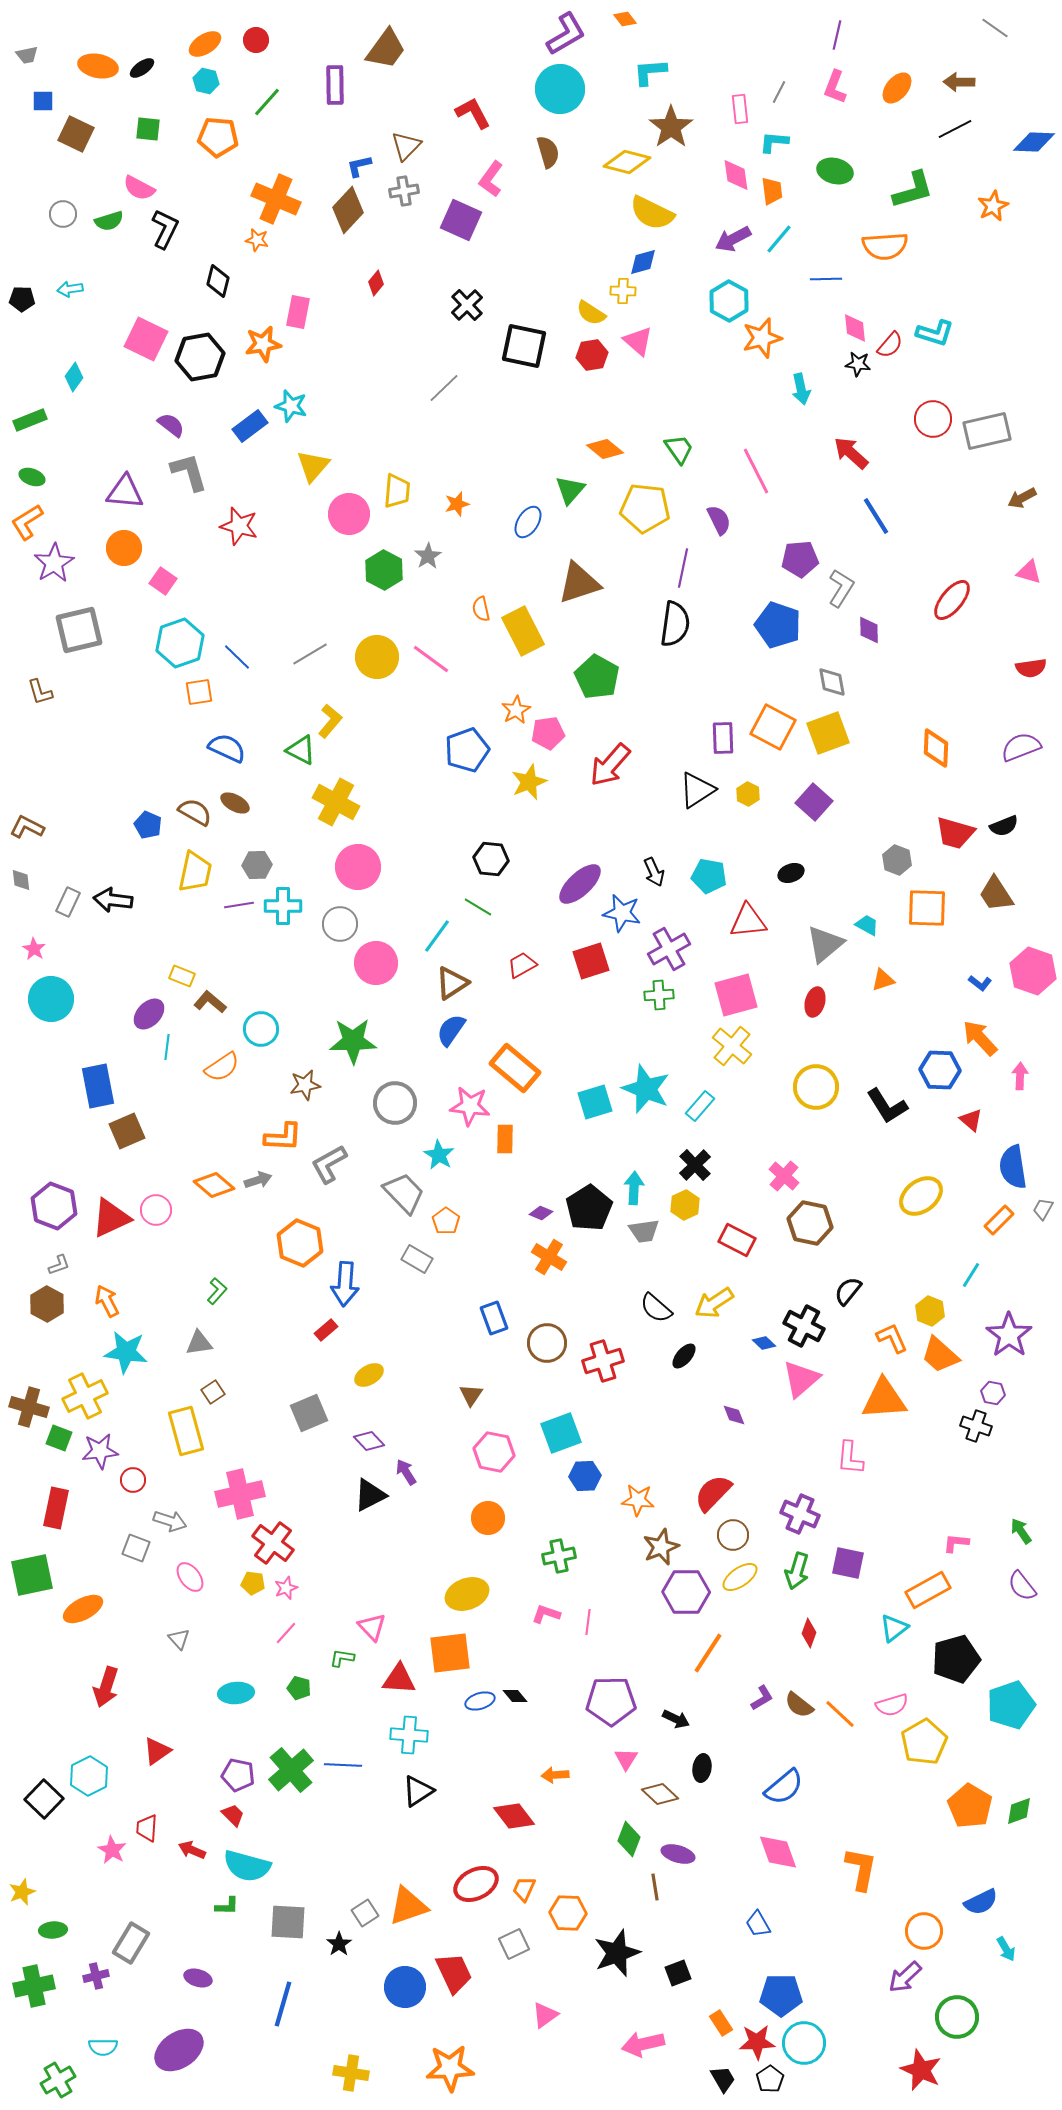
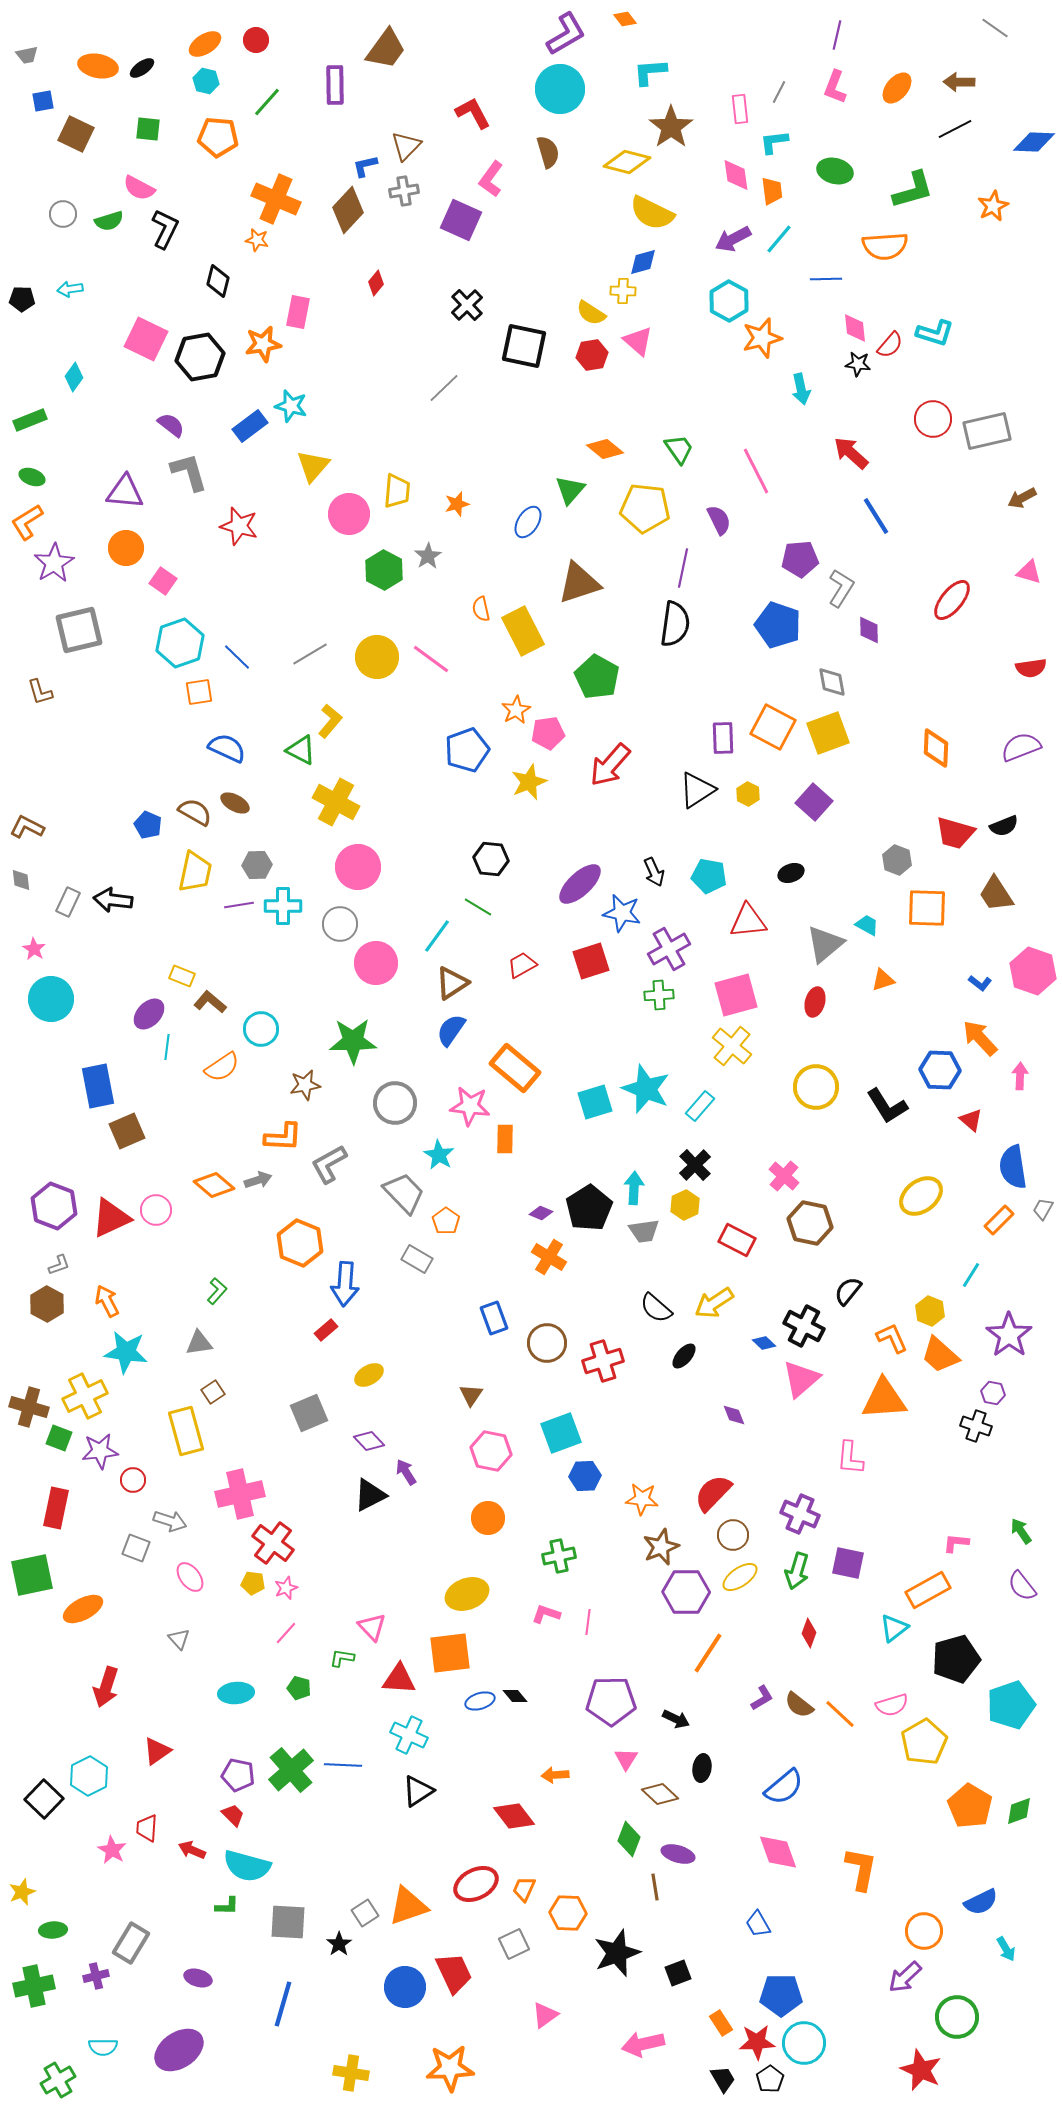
blue square at (43, 101): rotated 10 degrees counterclockwise
cyan L-shape at (774, 142): rotated 12 degrees counterclockwise
blue L-shape at (359, 166): moved 6 px right
orange circle at (124, 548): moved 2 px right
pink hexagon at (494, 1452): moved 3 px left, 1 px up
orange star at (638, 1500): moved 4 px right, 1 px up
cyan cross at (409, 1735): rotated 21 degrees clockwise
